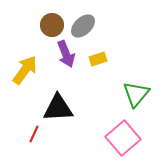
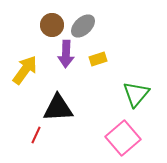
purple arrow: rotated 24 degrees clockwise
red line: moved 2 px right, 1 px down
